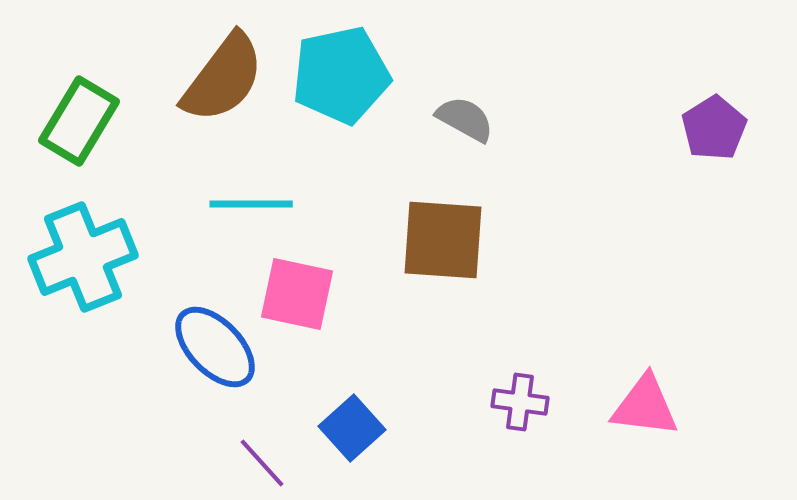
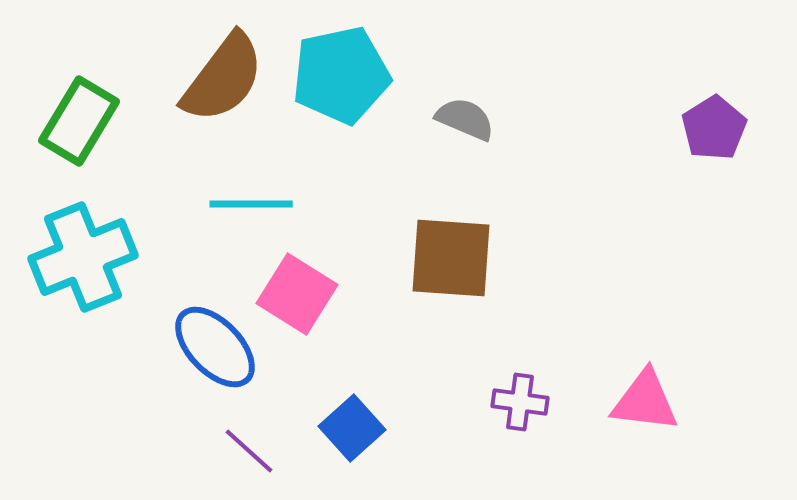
gray semicircle: rotated 6 degrees counterclockwise
brown square: moved 8 px right, 18 px down
pink square: rotated 20 degrees clockwise
pink triangle: moved 5 px up
purple line: moved 13 px left, 12 px up; rotated 6 degrees counterclockwise
